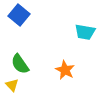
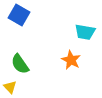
blue square: rotated 10 degrees counterclockwise
orange star: moved 6 px right, 10 px up
yellow triangle: moved 2 px left, 2 px down
